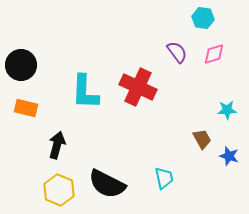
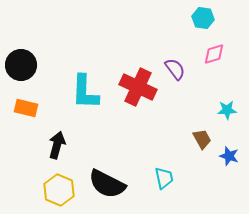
purple semicircle: moved 2 px left, 17 px down
